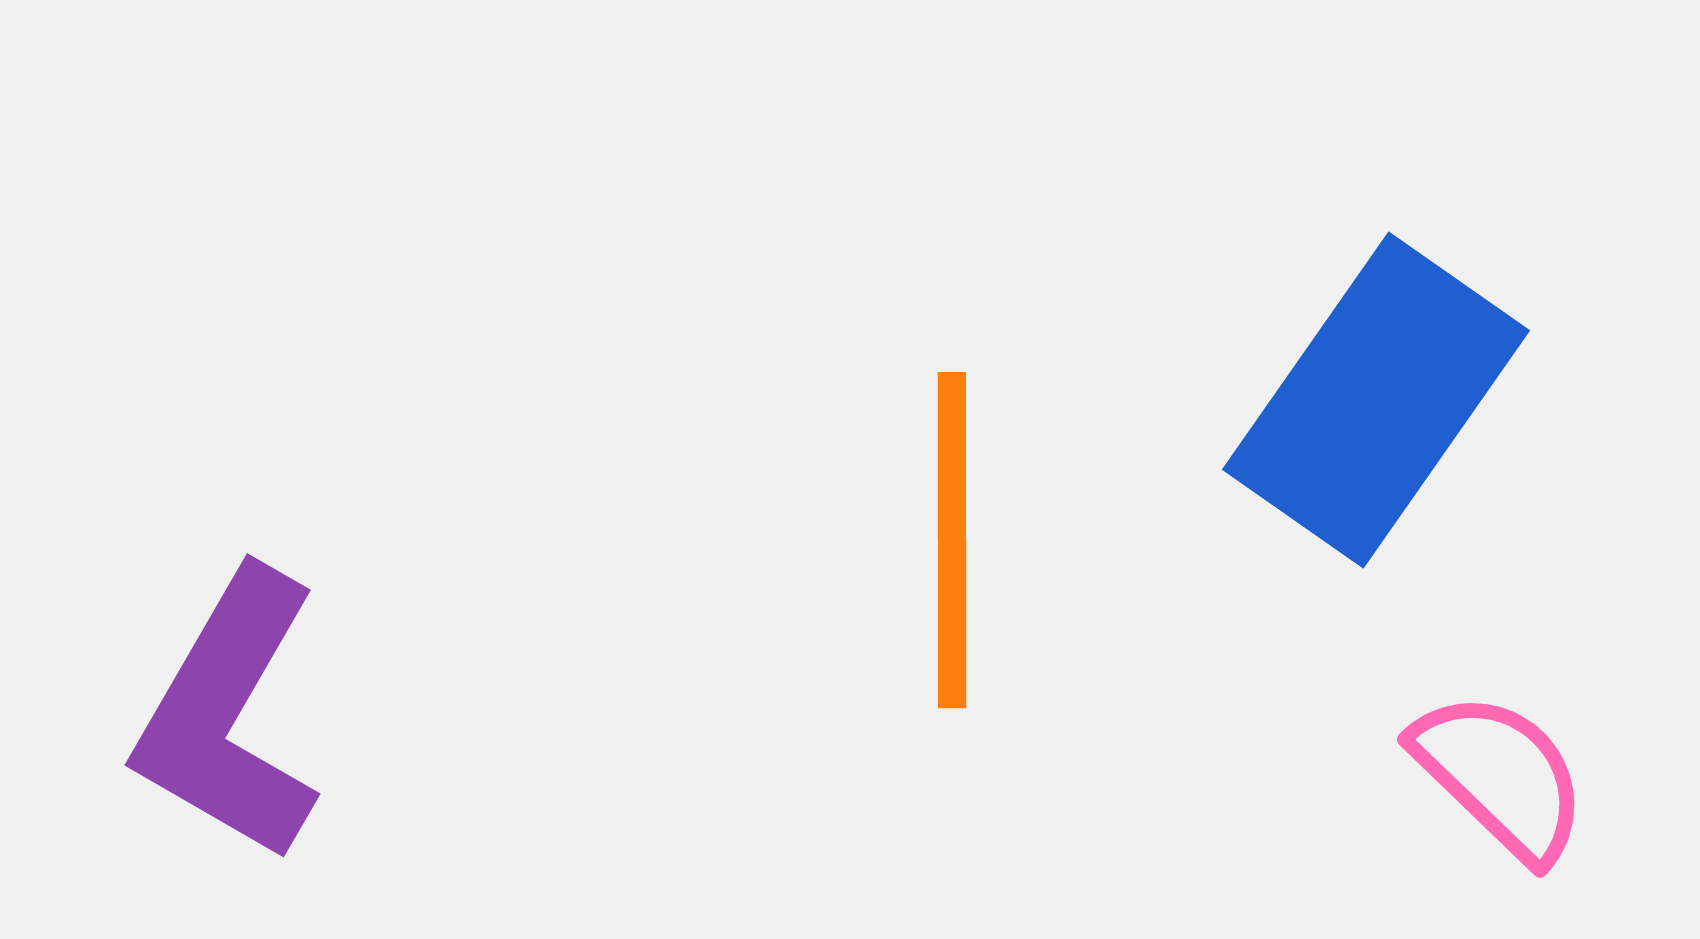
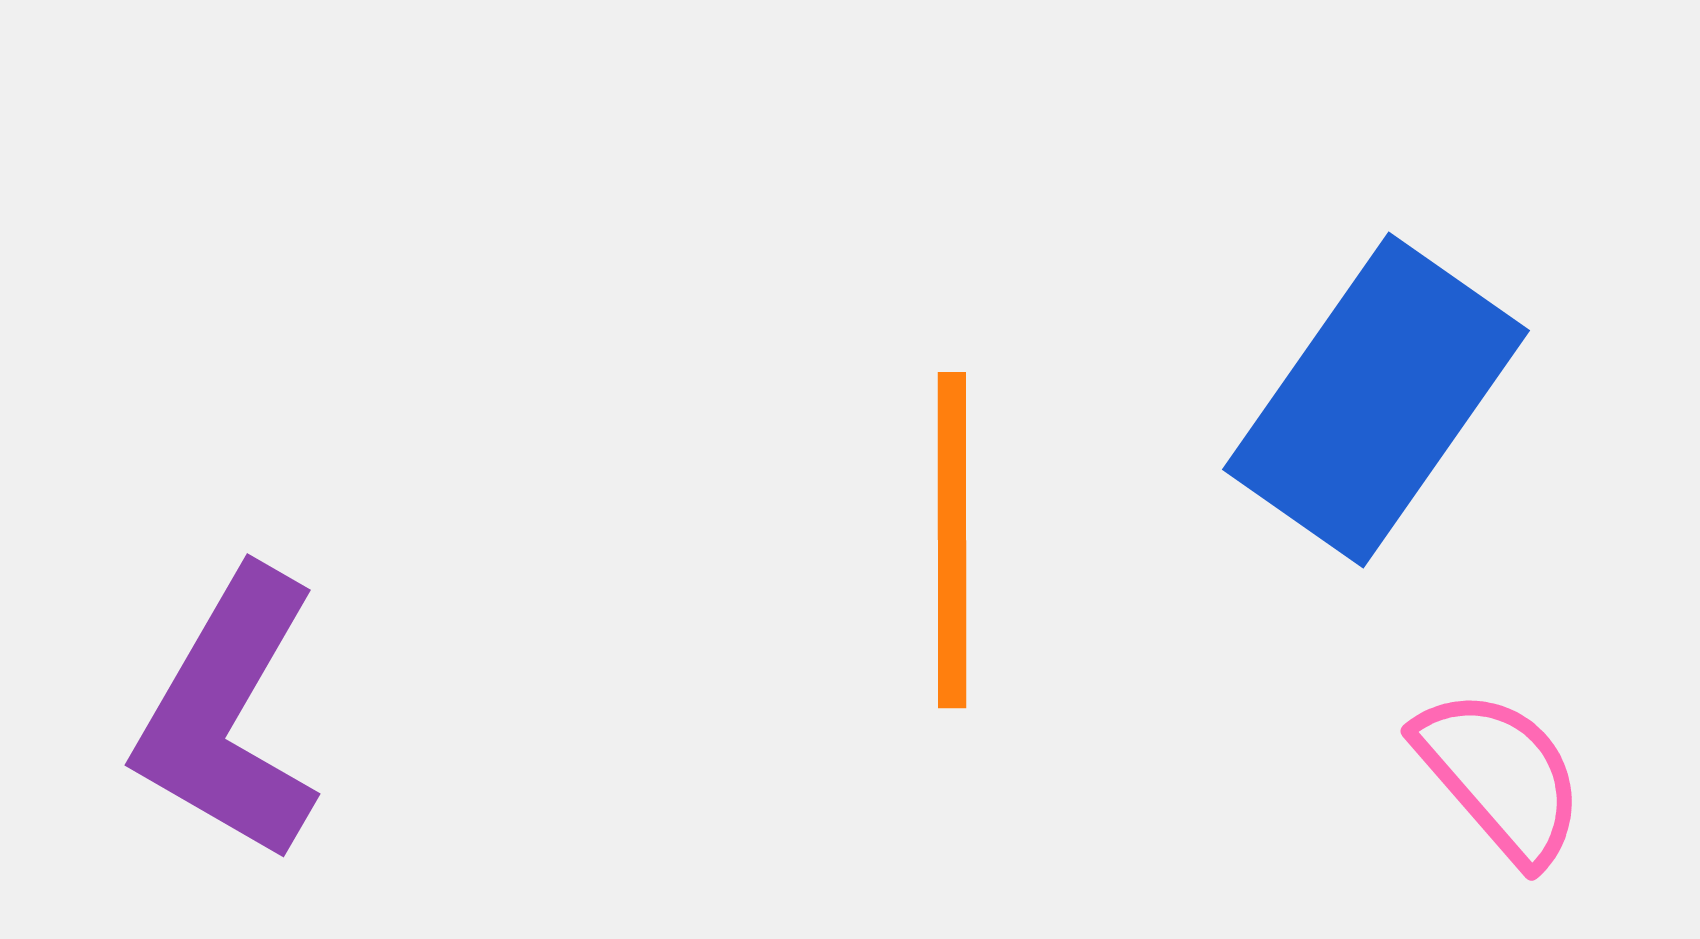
pink semicircle: rotated 5 degrees clockwise
